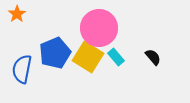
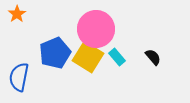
pink circle: moved 3 px left, 1 px down
cyan rectangle: moved 1 px right
blue semicircle: moved 3 px left, 8 px down
